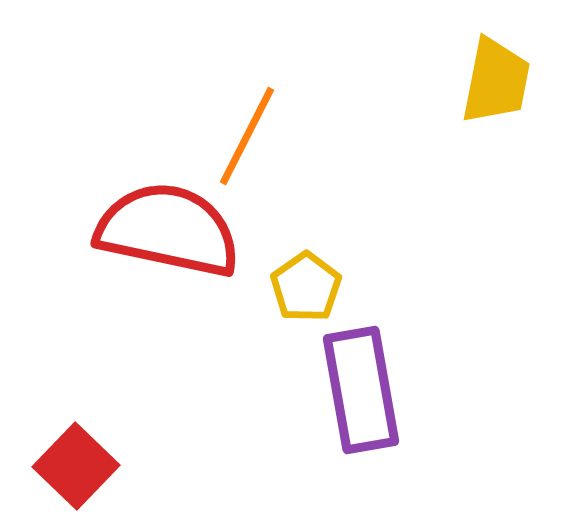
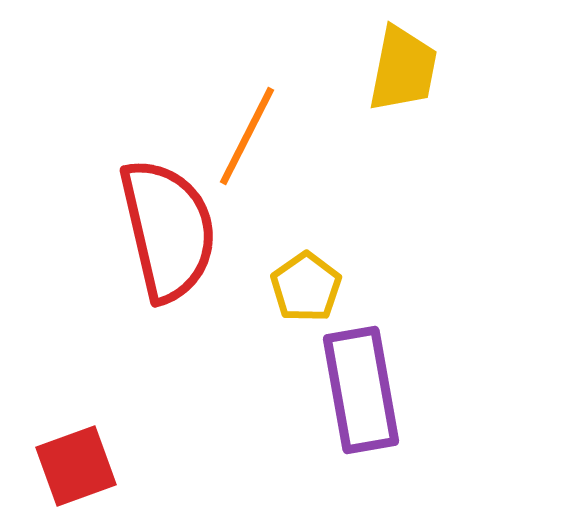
yellow trapezoid: moved 93 px left, 12 px up
red semicircle: rotated 65 degrees clockwise
red square: rotated 26 degrees clockwise
